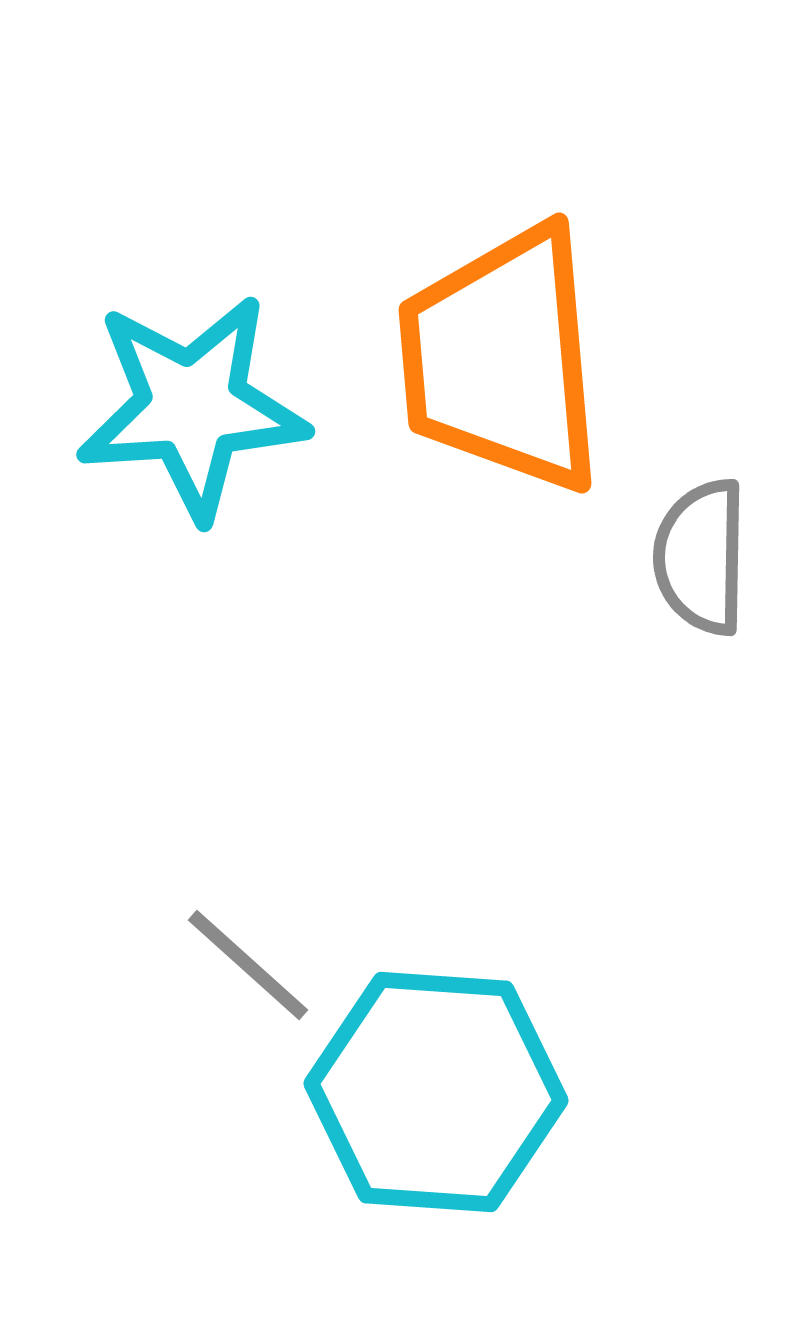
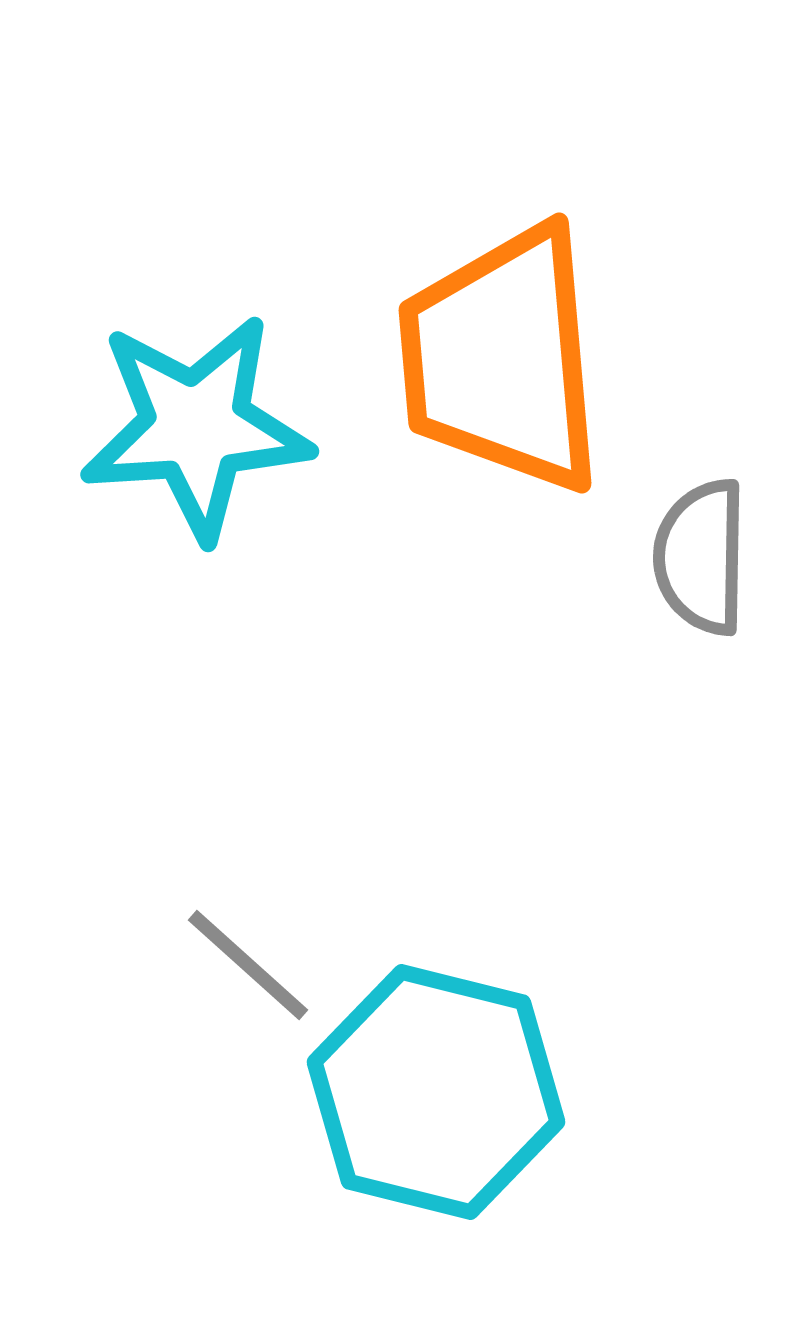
cyan star: moved 4 px right, 20 px down
cyan hexagon: rotated 10 degrees clockwise
